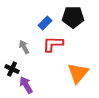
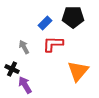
orange triangle: moved 2 px up
purple arrow: moved 1 px left
